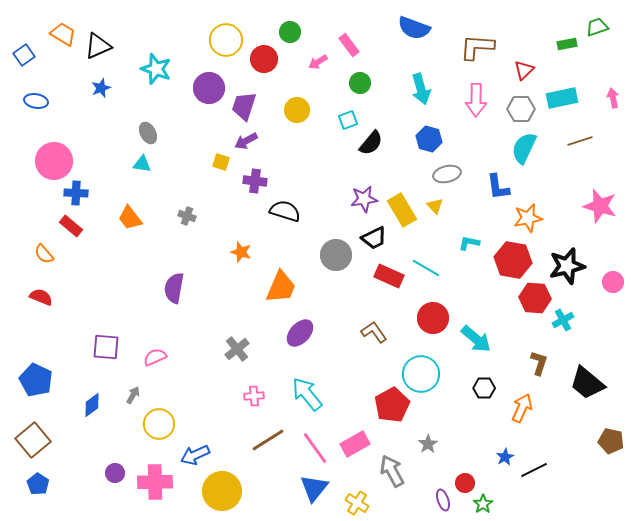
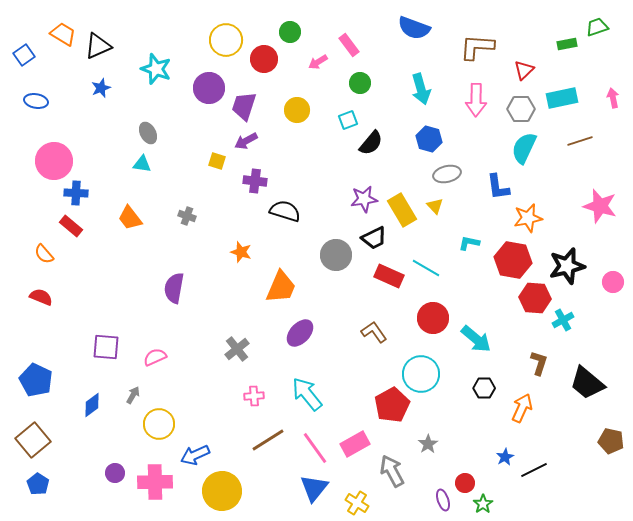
yellow square at (221, 162): moved 4 px left, 1 px up
